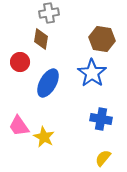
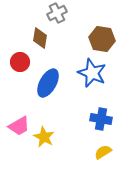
gray cross: moved 8 px right; rotated 18 degrees counterclockwise
brown diamond: moved 1 px left, 1 px up
blue star: rotated 12 degrees counterclockwise
pink trapezoid: rotated 85 degrees counterclockwise
yellow semicircle: moved 6 px up; rotated 18 degrees clockwise
